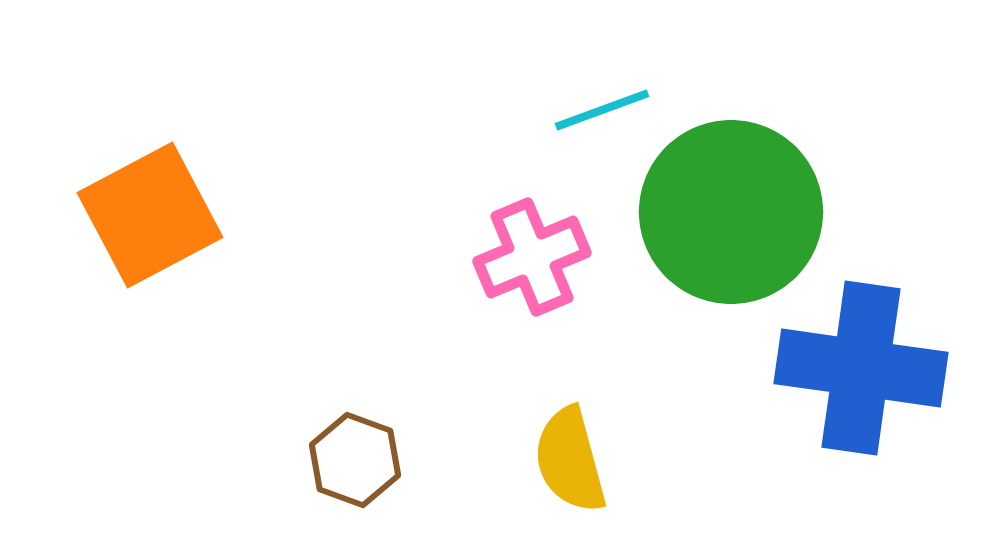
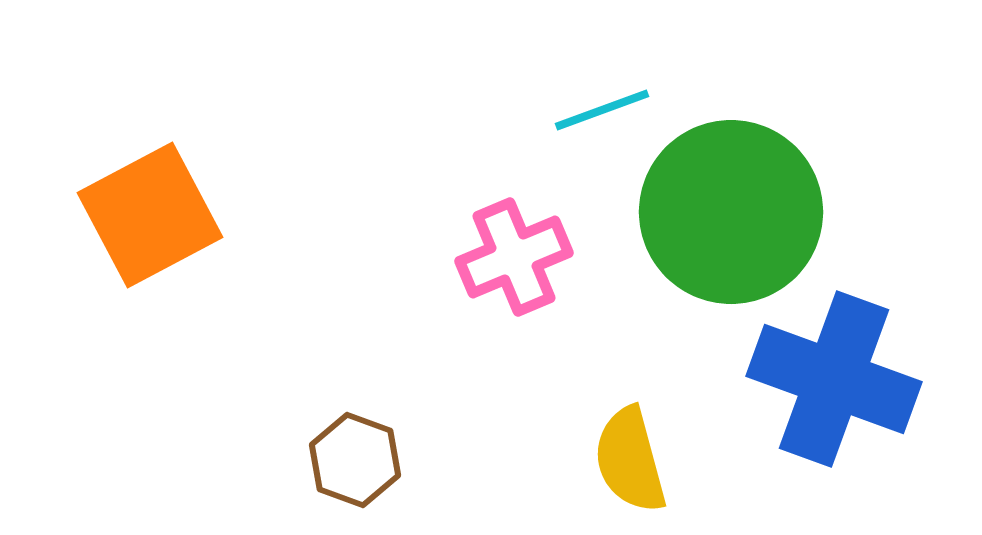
pink cross: moved 18 px left
blue cross: moved 27 px left, 11 px down; rotated 12 degrees clockwise
yellow semicircle: moved 60 px right
